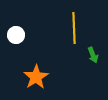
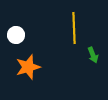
orange star: moved 8 px left, 10 px up; rotated 15 degrees clockwise
